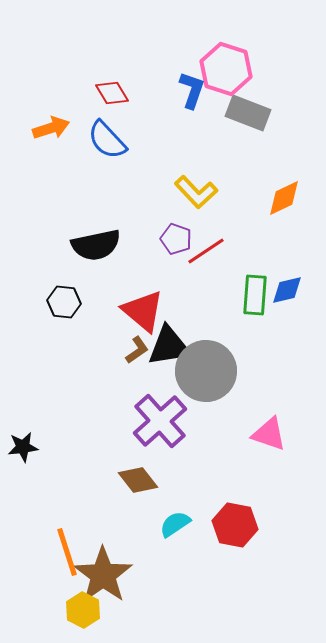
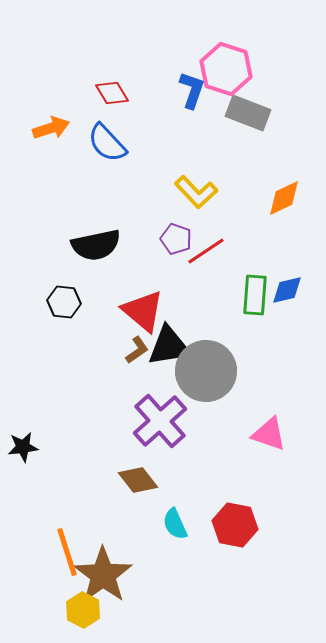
blue semicircle: moved 3 px down
cyan semicircle: rotated 80 degrees counterclockwise
